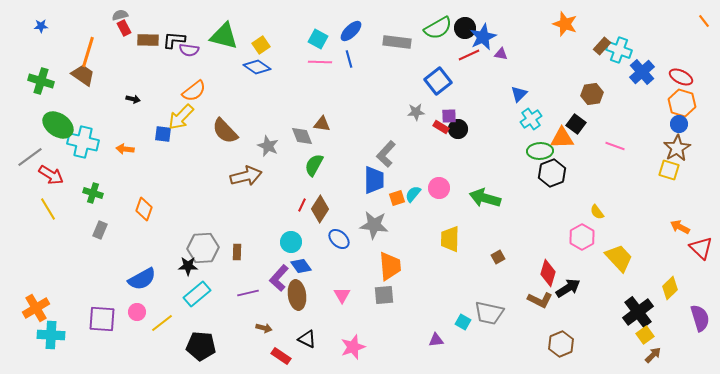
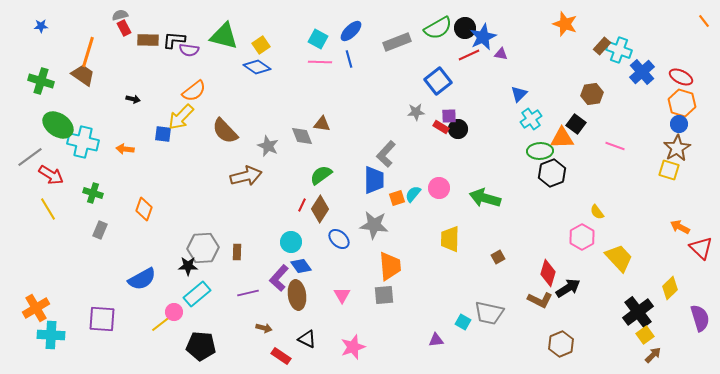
gray rectangle at (397, 42): rotated 28 degrees counterclockwise
green semicircle at (314, 165): moved 7 px right, 10 px down; rotated 25 degrees clockwise
pink circle at (137, 312): moved 37 px right
